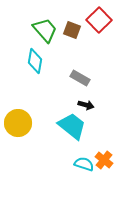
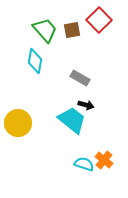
brown square: rotated 30 degrees counterclockwise
cyan trapezoid: moved 6 px up
